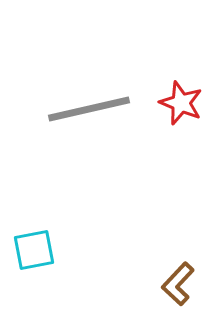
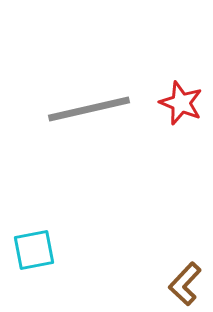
brown L-shape: moved 7 px right
